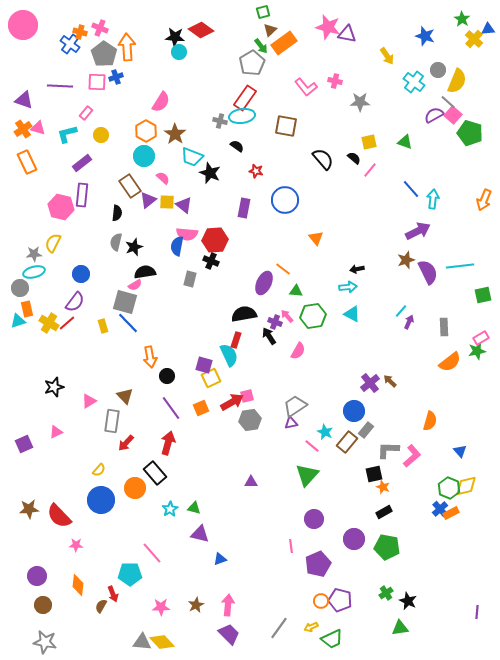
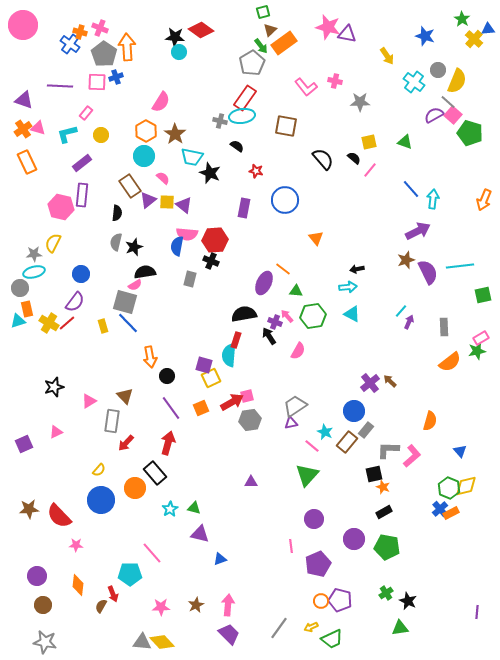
cyan trapezoid at (192, 157): rotated 10 degrees counterclockwise
cyan semicircle at (229, 355): rotated 150 degrees counterclockwise
